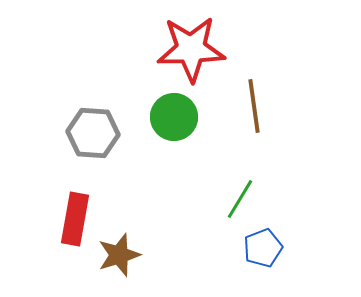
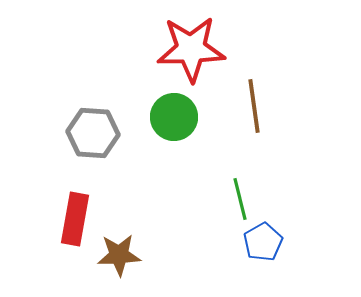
green line: rotated 45 degrees counterclockwise
blue pentagon: moved 6 px up; rotated 9 degrees counterclockwise
brown star: rotated 15 degrees clockwise
